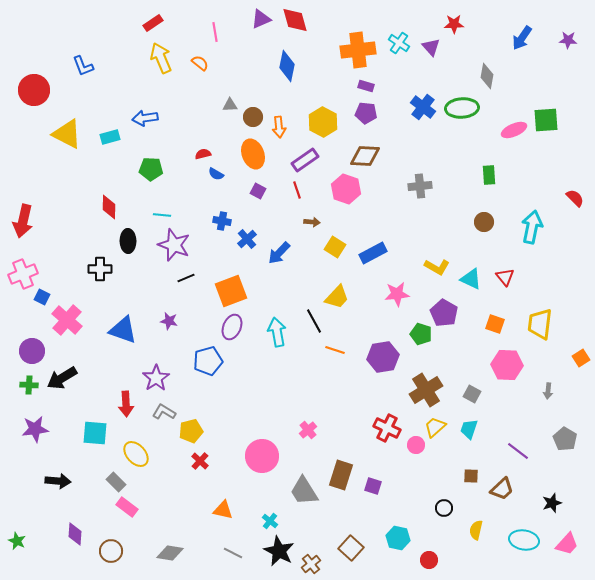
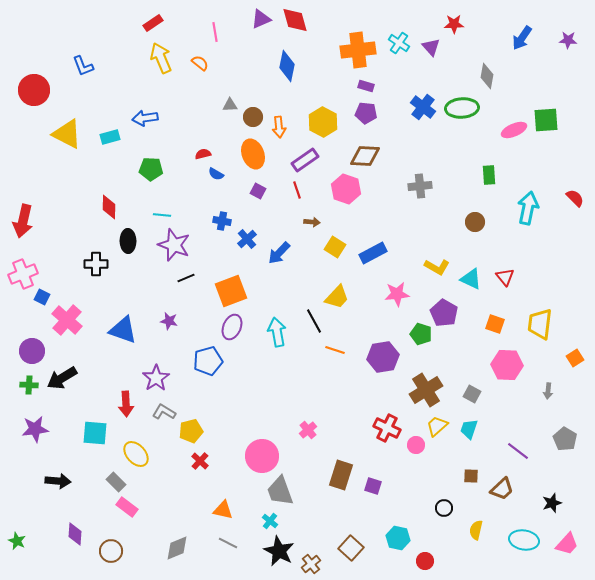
brown circle at (484, 222): moved 9 px left
cyan arrow at (532, 227): moved 4 px left, 19 px up
black cross at (100, 269): moved 4 px left, 5 px up
orange square at (581, 358): moved 6 px left
yellow trapezoid at (435, 427): moved 2 px right, 1 px up
gray trapezoid at (304, 491): moved 24 px left; rotated 12 degrees clockwise
gray diamond at (170, 553): moved 7 px right, 5 px up; rotated 32 degrees counterclockwise
gray line at (233, 553): moved 5 px left, 10 px up
red circle at (429, 560): moved 4 px left, 1 px down
